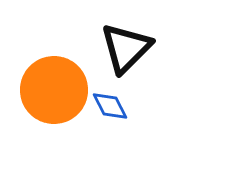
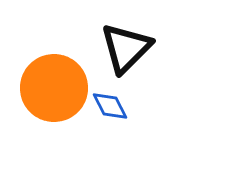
orange circle: moved 2 px up
